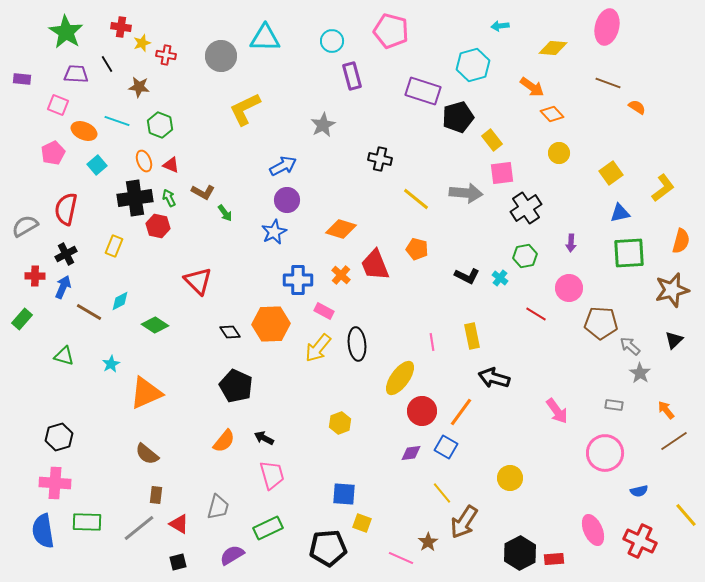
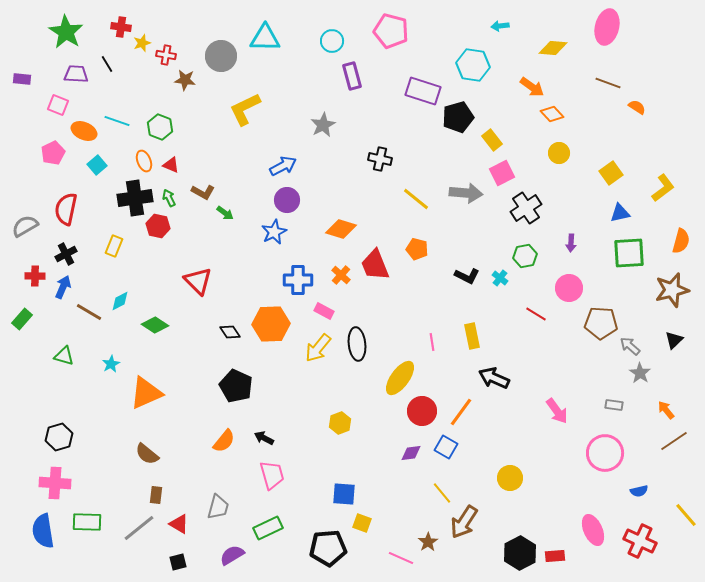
cyan hexagon at (473, 65): rotated 24 degrees clockwise
brown star at (139, 87): moved 46 px right, 7 px up
green hexagon at (160, 125): moved 2 px down
pink square at (502, 173): rotated 20 degrees counterclockwise
green arrow at (225, 213): rotated 18 degrees counterclockwise
black arrow at (494, 378): rotated 8 degrees clockwise
red rectangle at (554, 559): moved 1 px right, 3 px up
